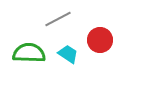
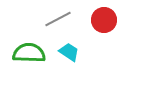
red circle: moved 4 px right, 20 px up
cyan trapezoid: moved 1 px right, 2 px up
